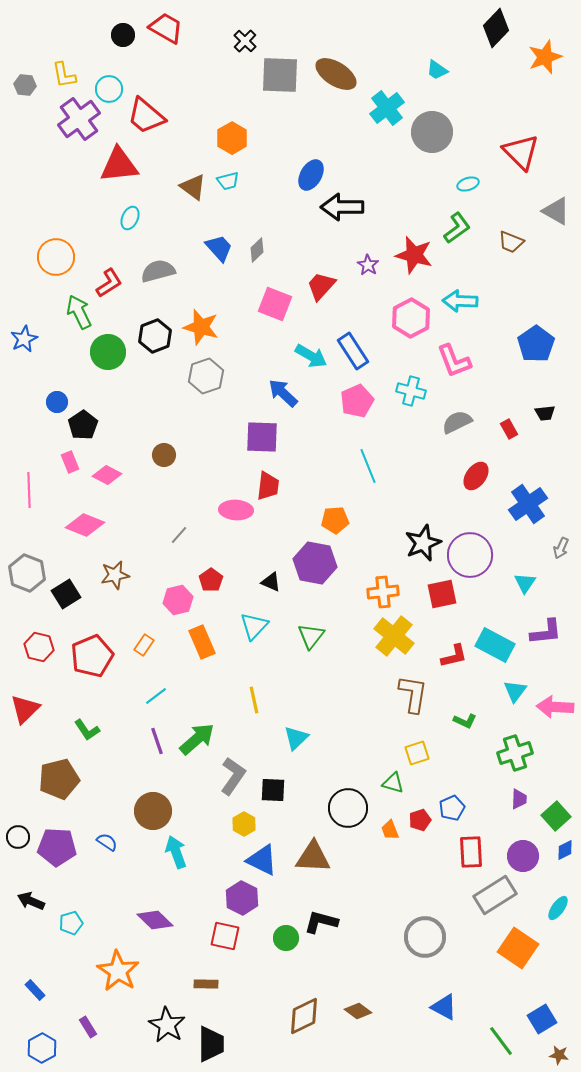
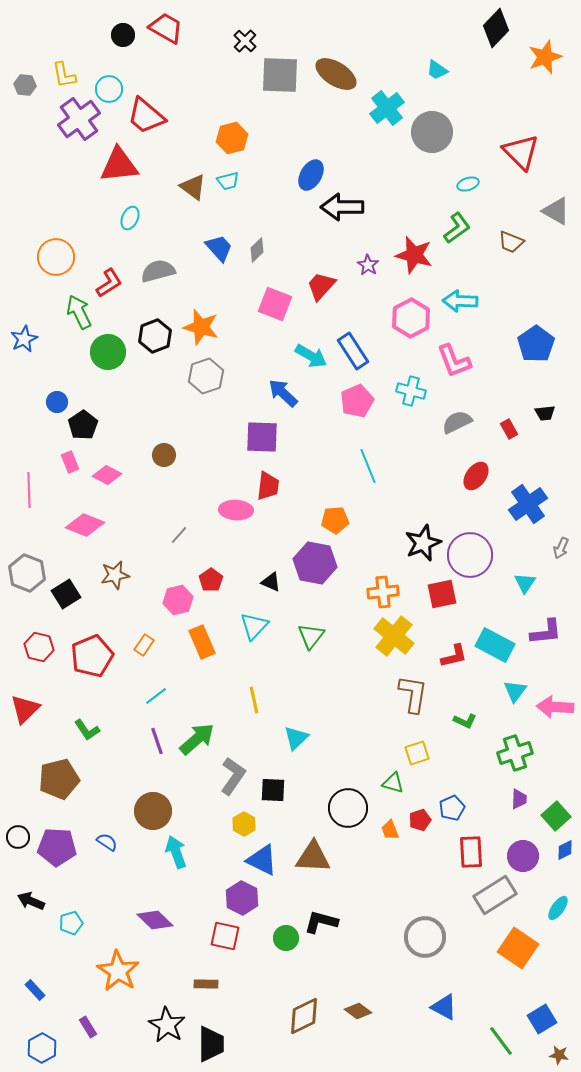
orange hexagon at (232, 138): rotated 16 degrees clockwise
